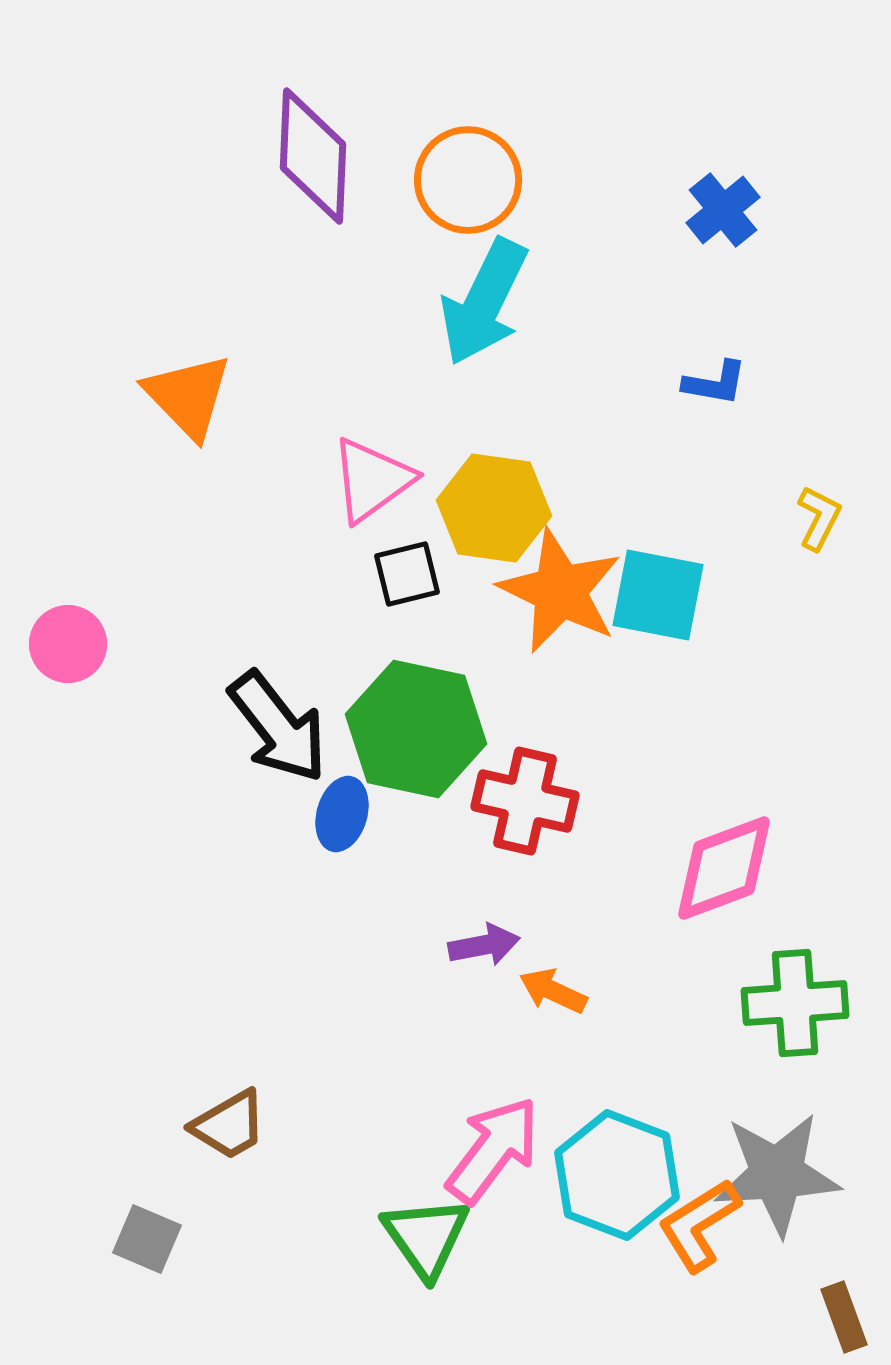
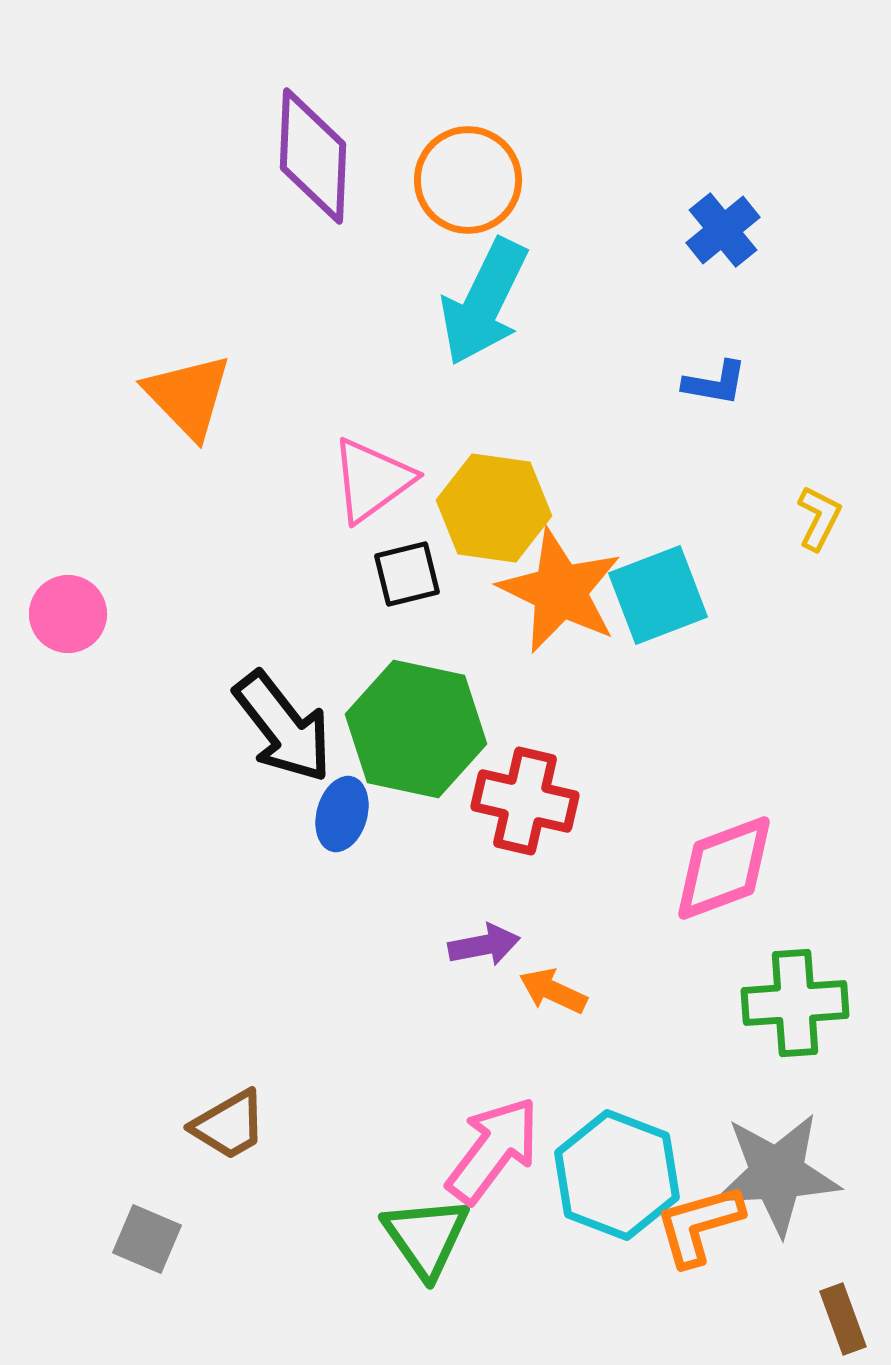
blue cross: moved 20 px down
cyan square: rotated 32 degrees counterclockwise
pink circle: moved 30 px up
black arrow: moved 5 px right
orange L-shape: rotated 16 degrees clockwise
brown rectangle: moved 1 px left, 2 px down
